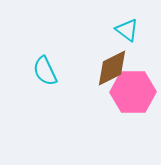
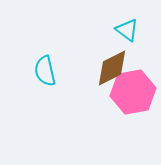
cyan semicircle: rotated 12 degrees clockwise
pink hexagon: rotated 9 degrees counterclockwise
